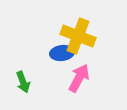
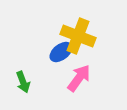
blue ellipse: moved 1 px left, 1 px up; rotated 30 degrees counterclockwise
pink arrow: rotated 8 degrees clockwise
